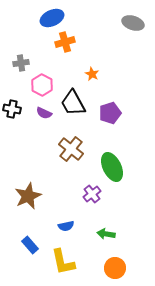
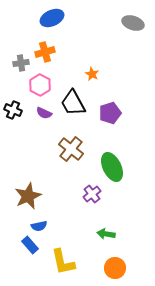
orange cross: moved 20 px left, 10 px down
pink hexagon: moved 2 px left
black cross: moved 1 px right, 1 px down; rotated 12 degrees clockwise
blue semicircle: moved 27 px left
